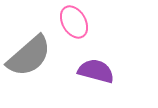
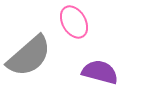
purple semicircle: moved 4 px right, 1 px down
